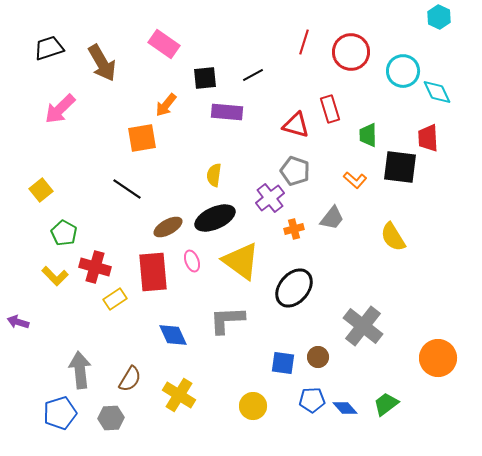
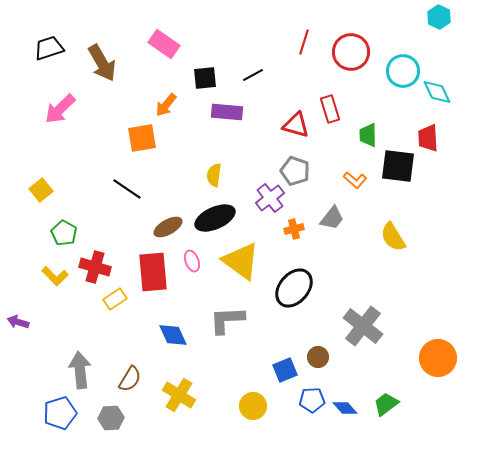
black square at (400, 167): moved 2 px left, 1 px up
blue square at (283, 363): moved 2 px right, 7 px down; rotated 30 degrees counterclockwise
